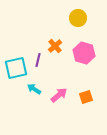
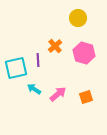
purple line: rotated 16 degrees counterclockwise
pink arrow: moved 1 px left, 1 px up
